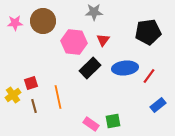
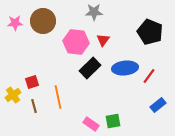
black pentagon: moved 2 px right; rotated 30 degrees clockwise
pink hexagon: moved 2 px right
red square: moved 1 px right, 1 px up
